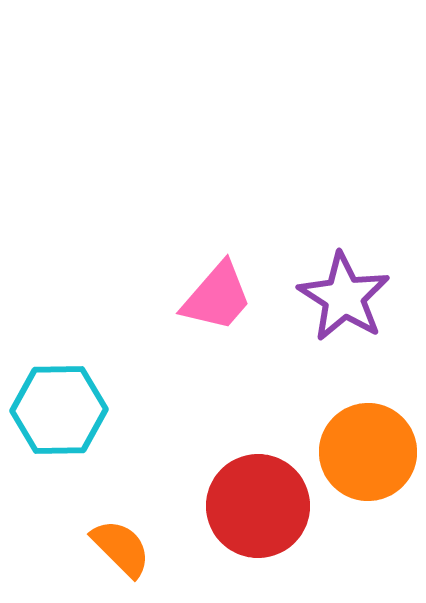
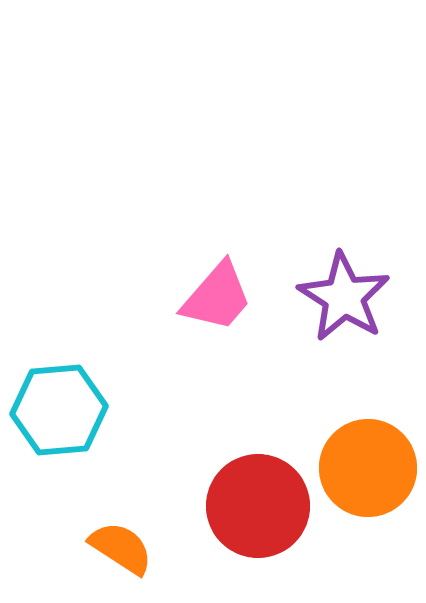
cyan hexagon: rotated 4 degrees counterclockwise
orange circle: moved 16 px down
orange semicircle: rotated 12 degrees counterclockwise
